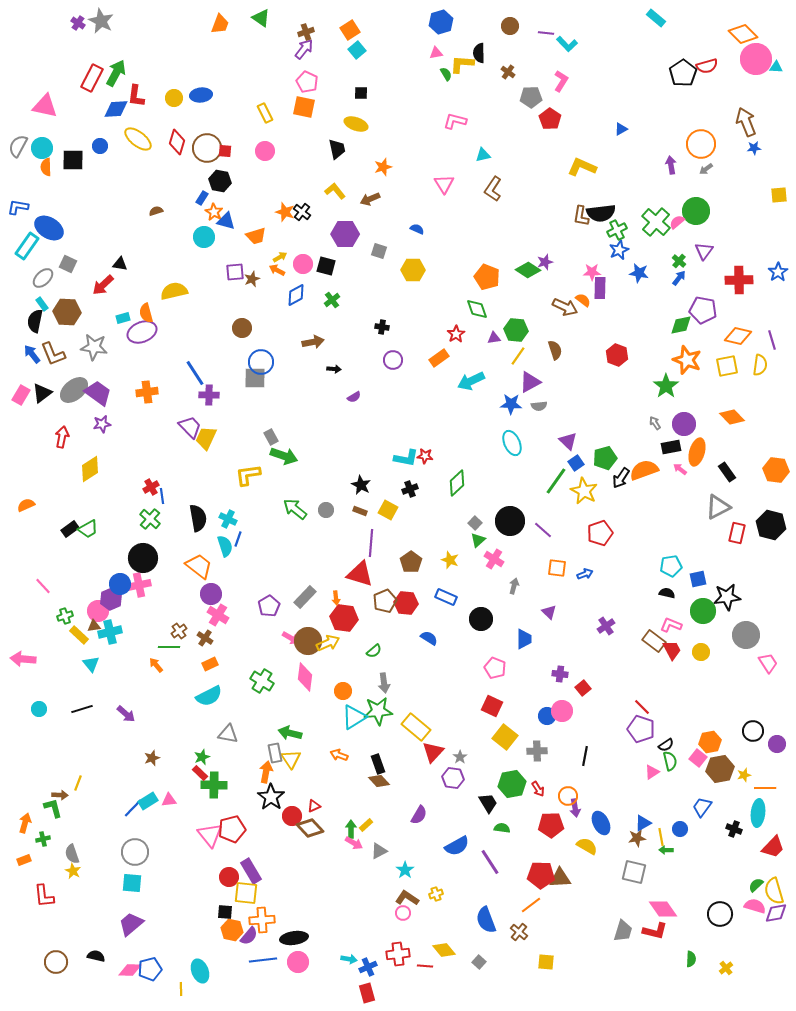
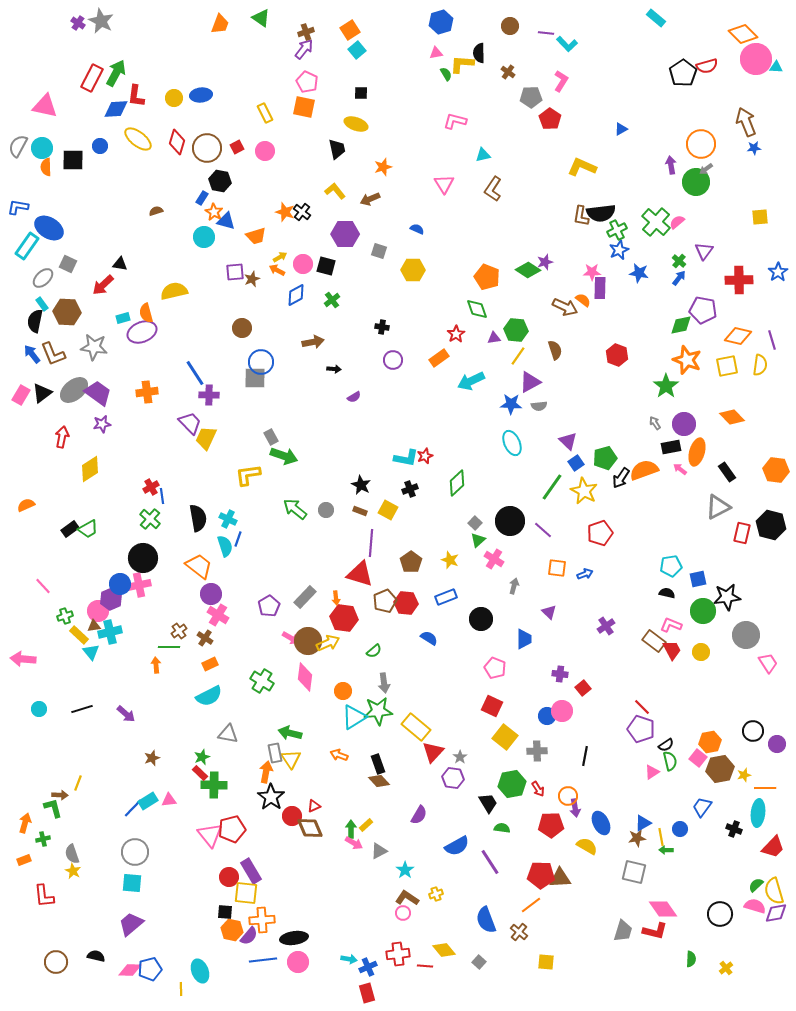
red square at (225, 151): moved 12 px right, 4 px up; rotated 32 degrees counterclockwise
yellow square at (779, 195): moved 19 px left, 22 px down
green circle at (696, 211): moved 29 px up
purple trapezoid at (190, 427): moved 4 px up
red star at (425, 456): rotated 28 degrees counterclockwise
green line at (556, 481): moved 4 px left, 6 px down
red rectangle at (737, 533): moved 5 px right
blue rectangle at (446, 597): rotated 45 degrees counterclockwise
cyan triangle at (91, 664): moved 12 px up
orange arrow at (156, 665): rotated 35 degrees clockwise
brown diamond at (310, 828): rotated 20 degrees clockwise
